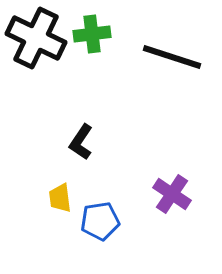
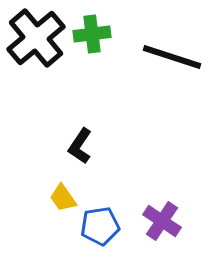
black cross: rotated 24 degrees clockwise
black L-shape: moved 1 px left, 4 px down
purple cross: moved 10 px left, 27 px down
yellow trapezoid: moved 3 px right; rotated 28 degrees counterclockwise
blue pentagon: moved 5 px down
